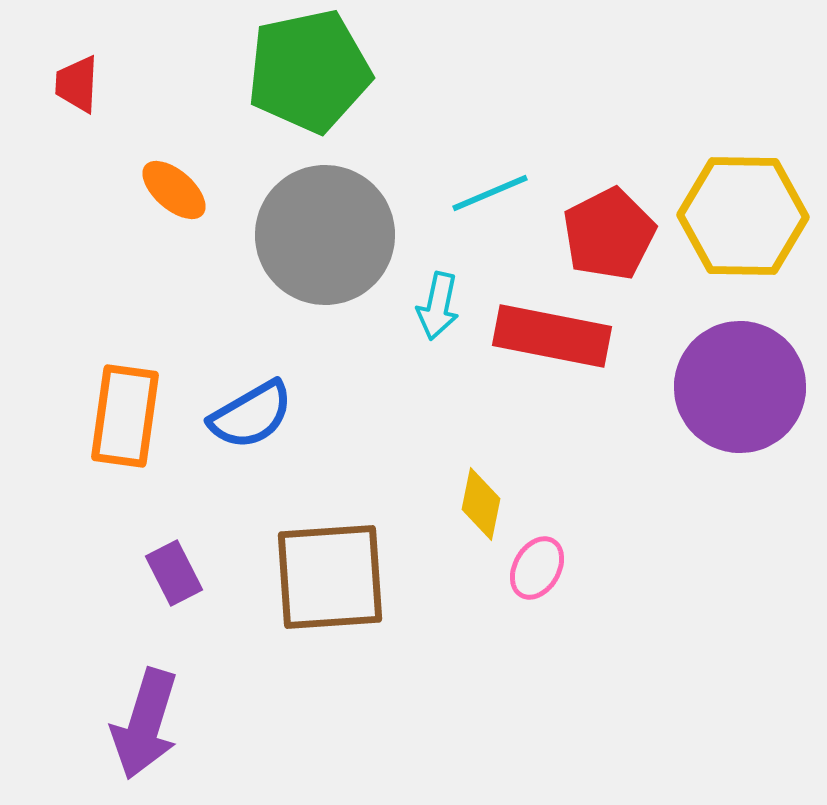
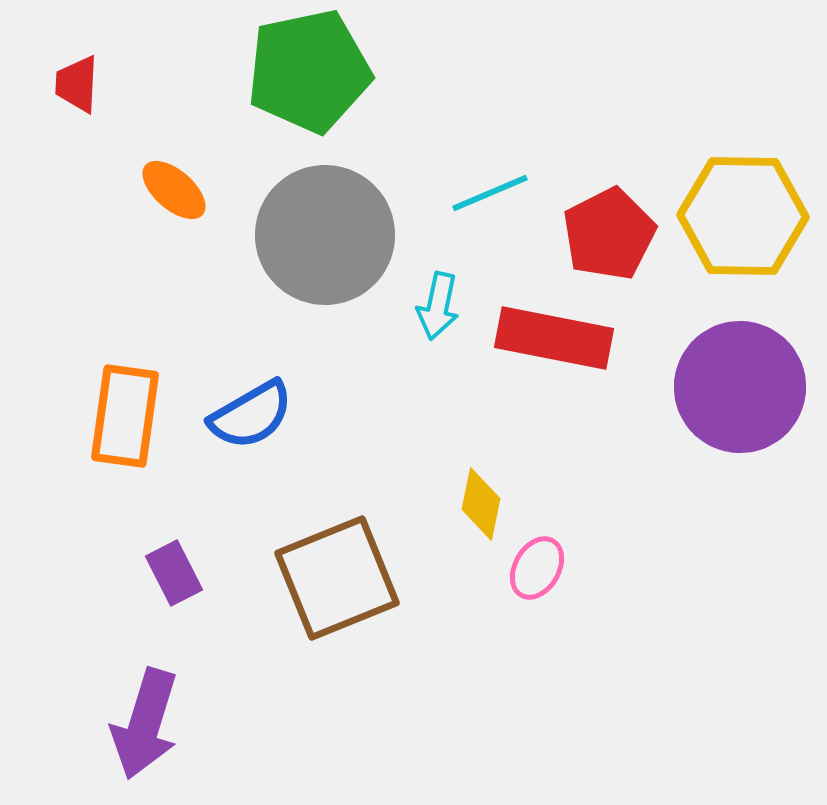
red rectangle: moved 2 px right, 2 px down
brown square: moved 7 px right, 1 px down; rotated 18 degrees counterclockwise
